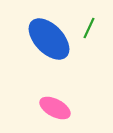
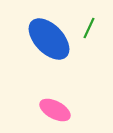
pink ellipse: moved 2 px down
